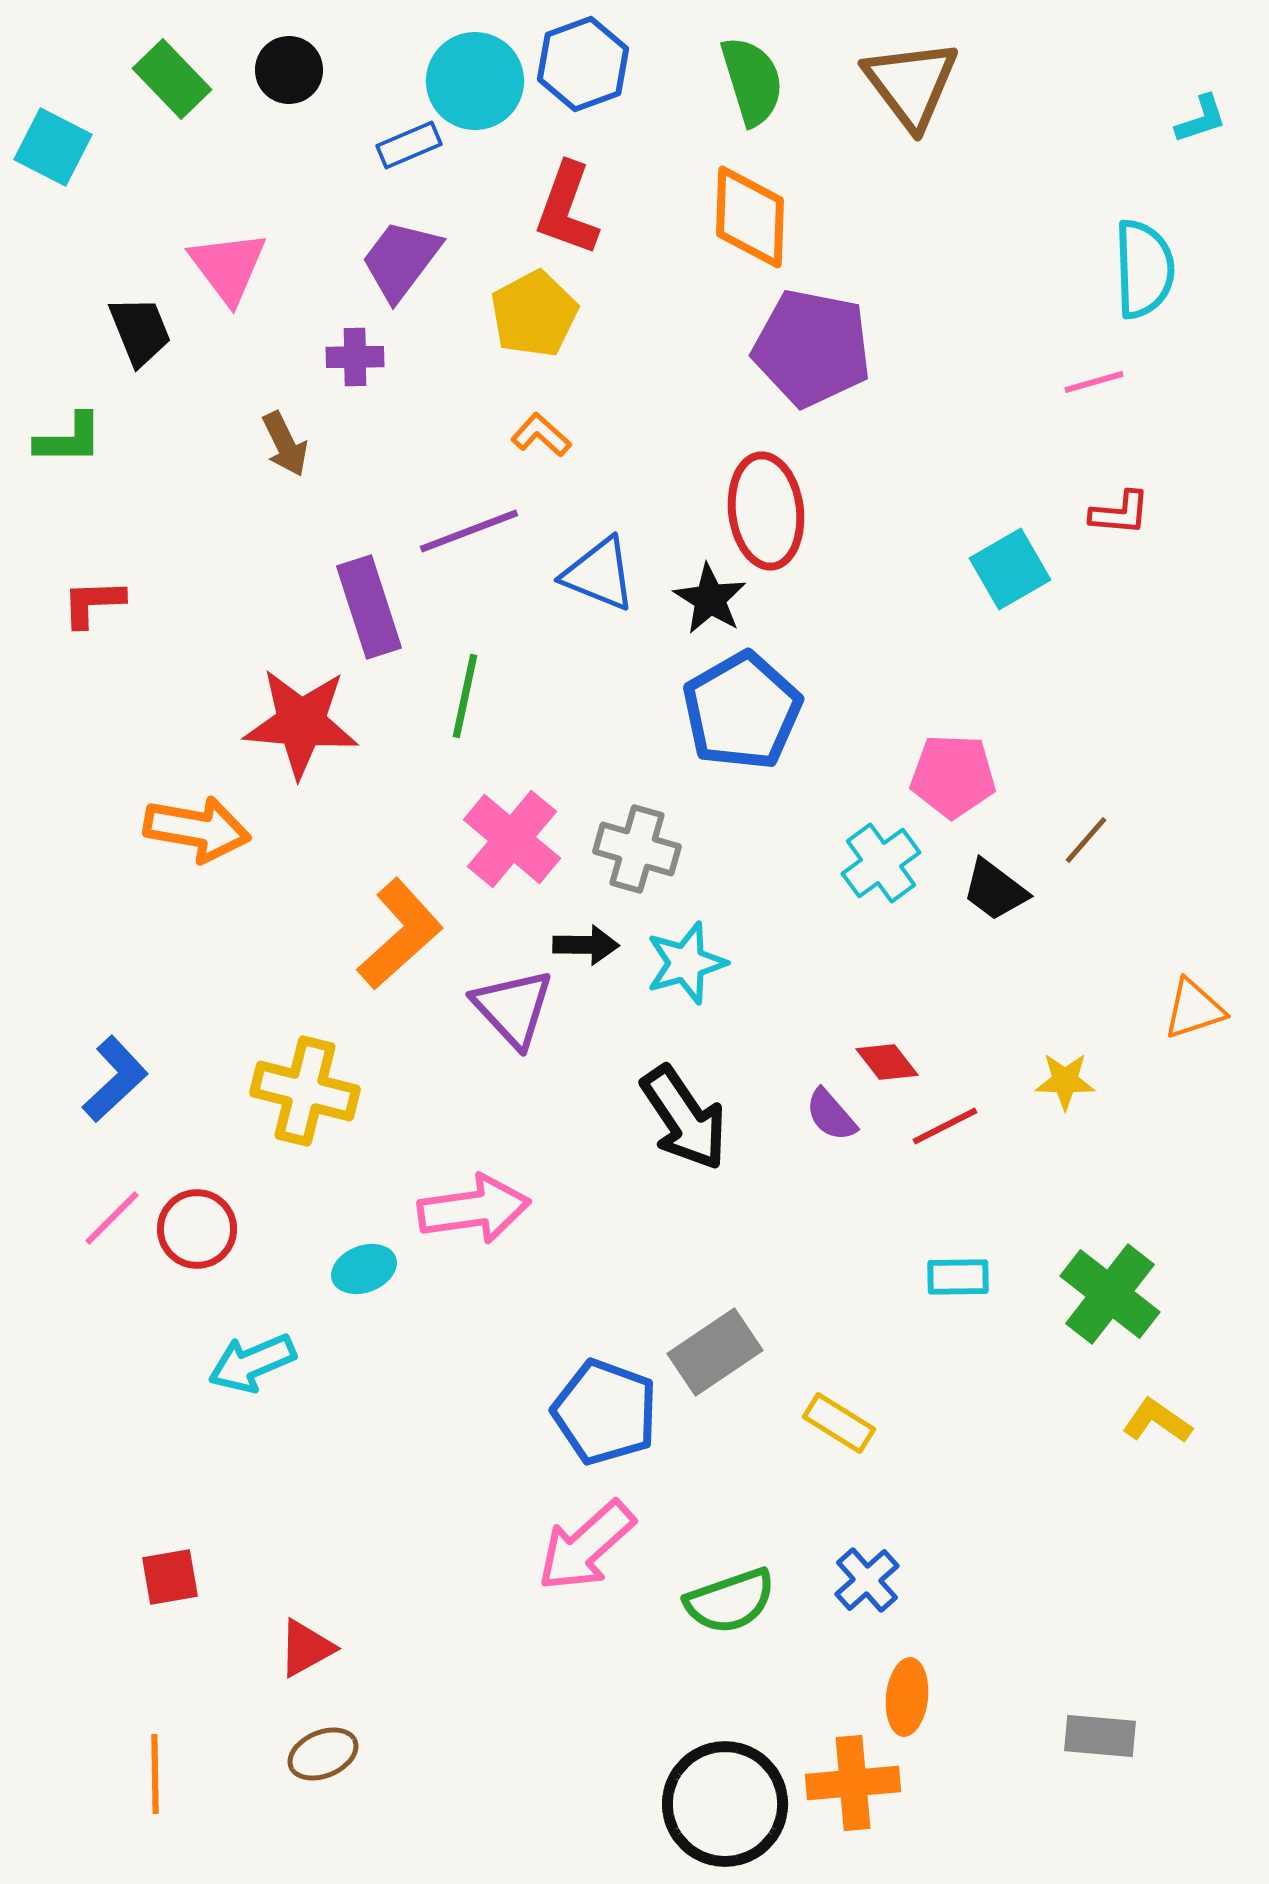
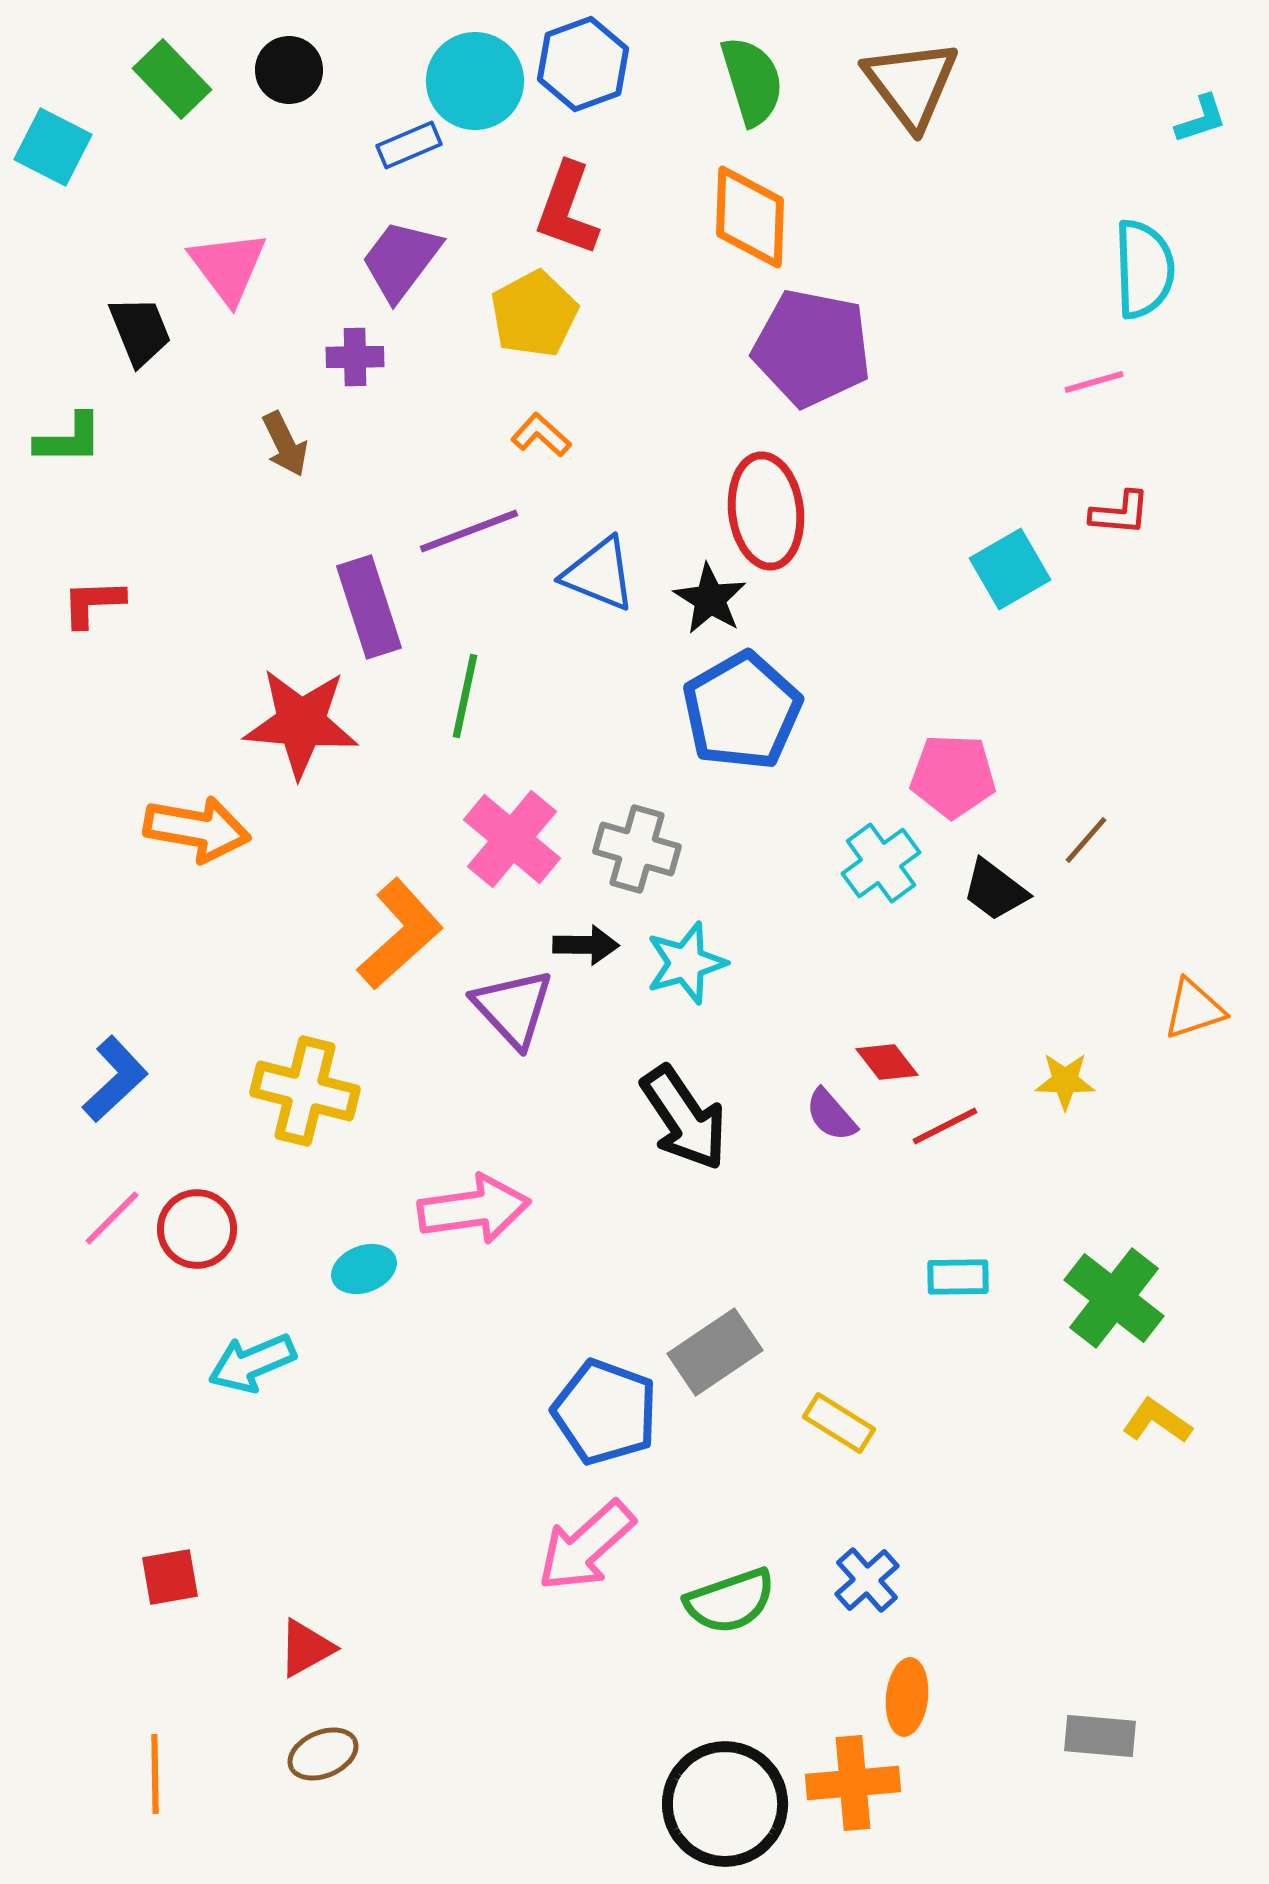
green cross at (1110, 1294): moved 4 px right, 4 px down
